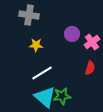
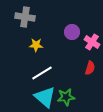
gray cross: moved 4 px left, 2 px down
purple circle: moved 2 px up
pink cross: rotated 21 degrees counterclockwise
green star: moved 4 px right, 1 px down
